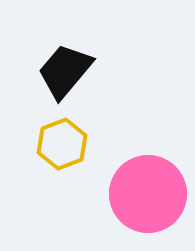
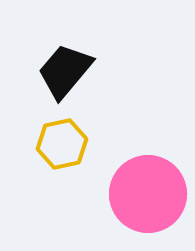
yellow hexagon: rotated 9 degrees clockwise
